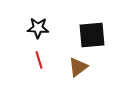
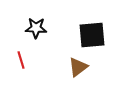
black star: moved 2 px left
red line: moved 18 px left
